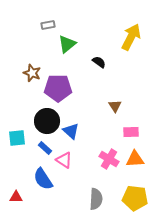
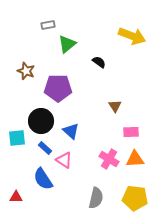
yellow arrow: moved 1 px right, 1 px up; rotated 84 degrees clockwise
brown star: moved 6 px left, 2 px up
black circle: moved 6 px left
gray semicircle: moved 1 px up; rotated 10 degrees clockwise
